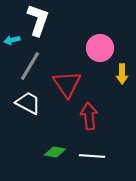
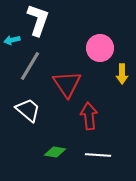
white trapezoid: moved 7 px down; rotated 12 degrees clockwise
white line: moved 6 px right, 1 px up
